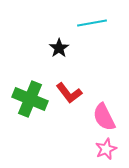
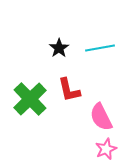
cyan line: moved 8 px right, 25 px down
red L-shape: moved 3 px up; rotated 24 degrees clockwise
green cross: rotated 24 degrees clockwise
pink semicircle: moved 3 px left
